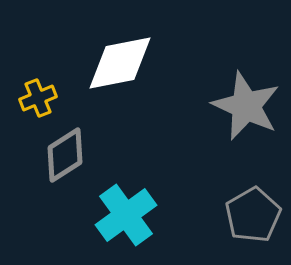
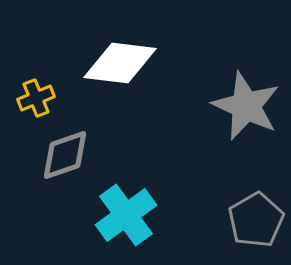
white diamond: rotated 18 degrees clockwise
yellow cross: moved 2 px left
gray diamond: rotated 14 degrees clockwise
gray pentagon: moved 3 px right, 5 px down
